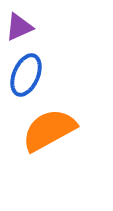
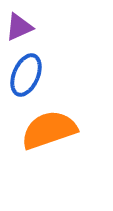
orange semicircle: rotated 10 degrees clockwise
